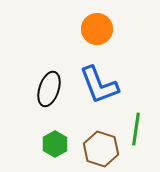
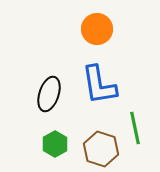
blue L-shape: rotated 12 degrees clockwise
black ellipse: moved 5 px down
green line: moved 1 px left, 1 px up; rotated 20 degrees counterclockwise
